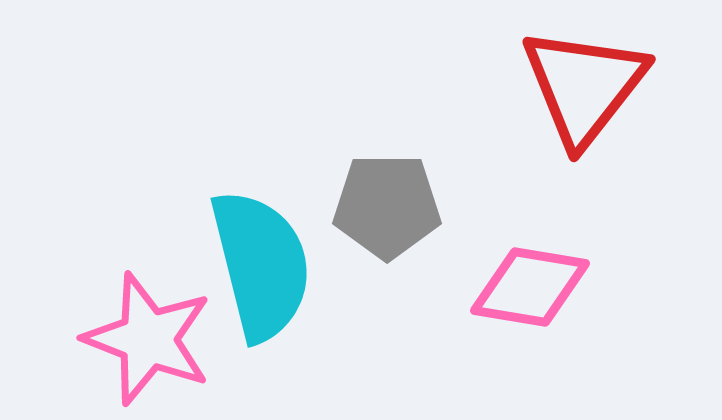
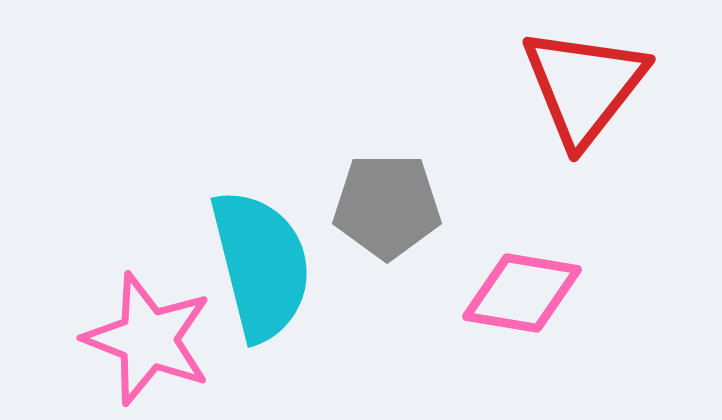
pink diamond: moved 8 px left, 6 px down
